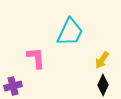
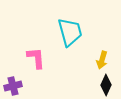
cyan trapezoid: rotated 40 degrees counterclockwise
yellow arrow: rotated 18 degrees counterclockwise
black diamond: moved 3 px right
